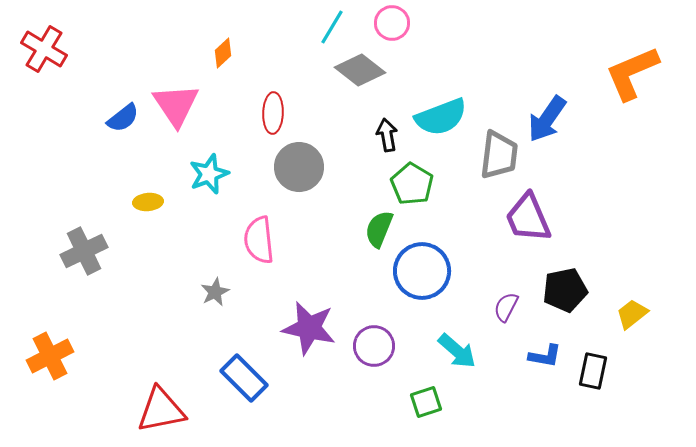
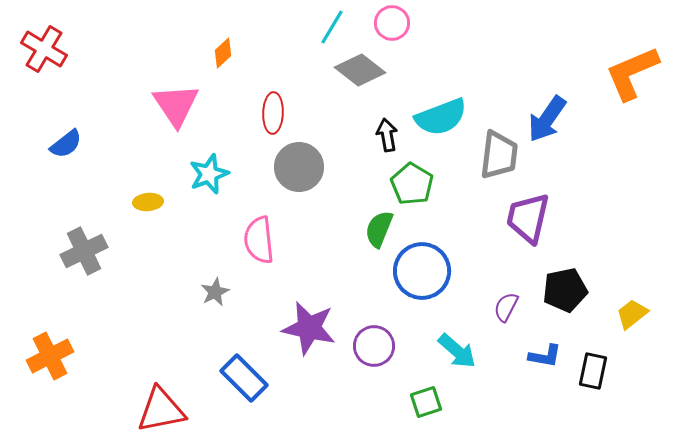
blue semicircle: moved 57 px left, 26 px down
purple trapezoid: rotated 36 degrees clockwise
